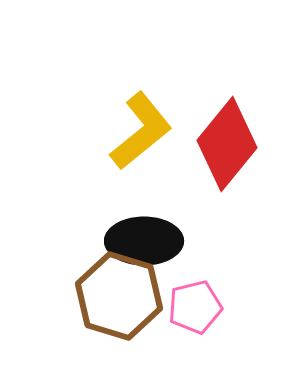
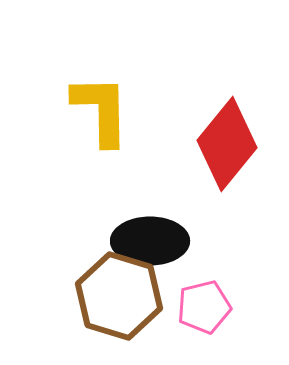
yellow L-shape: moved 40 px left, 21 px up; rotated 52 degrees counterclockwise
black ellipse: moved 6 px right
pink pentagon: moved 9 px right
